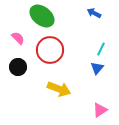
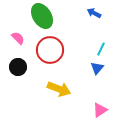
green ellipse: rotated 20 degrees clockwise
